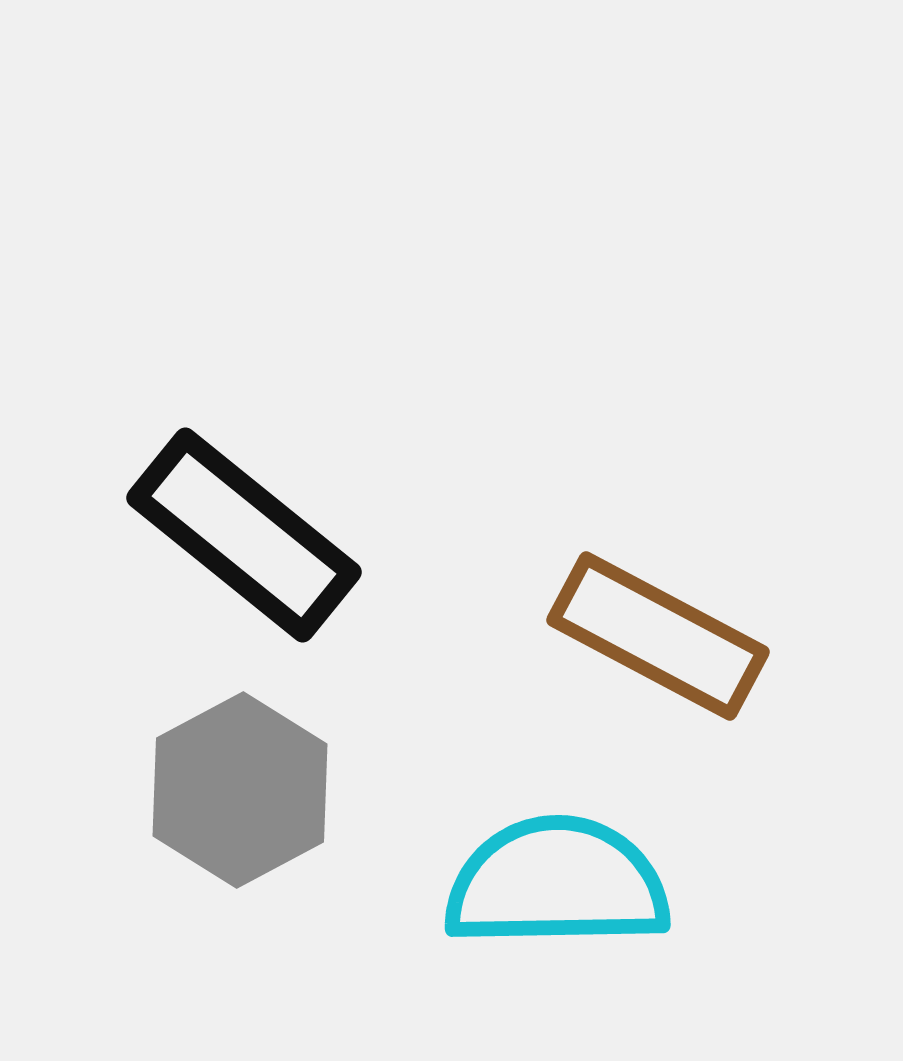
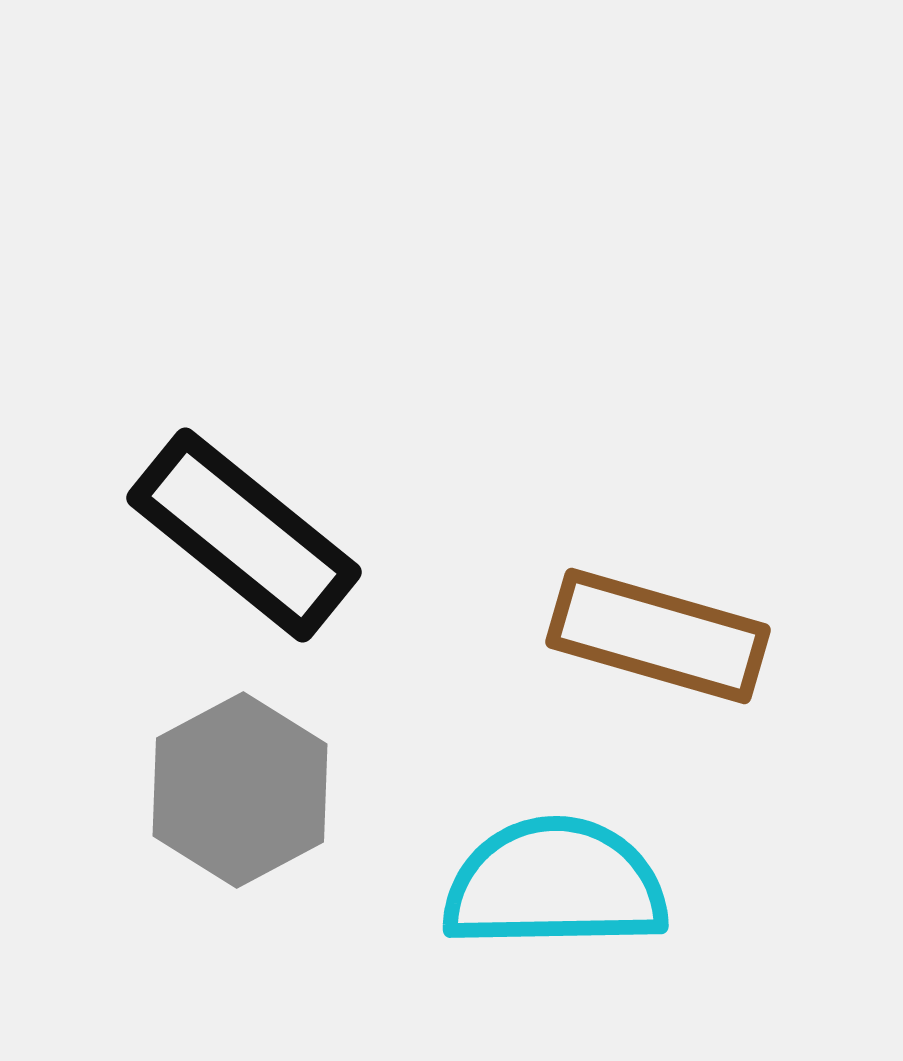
brown rectangle: rotated 12 degrees counterclockwise
cyan semicircle: moved 2 px left, 1 px down
